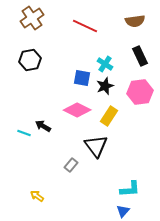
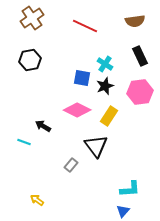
cyan line: moved 9 px down
yellow arrow: moved 4 px down
